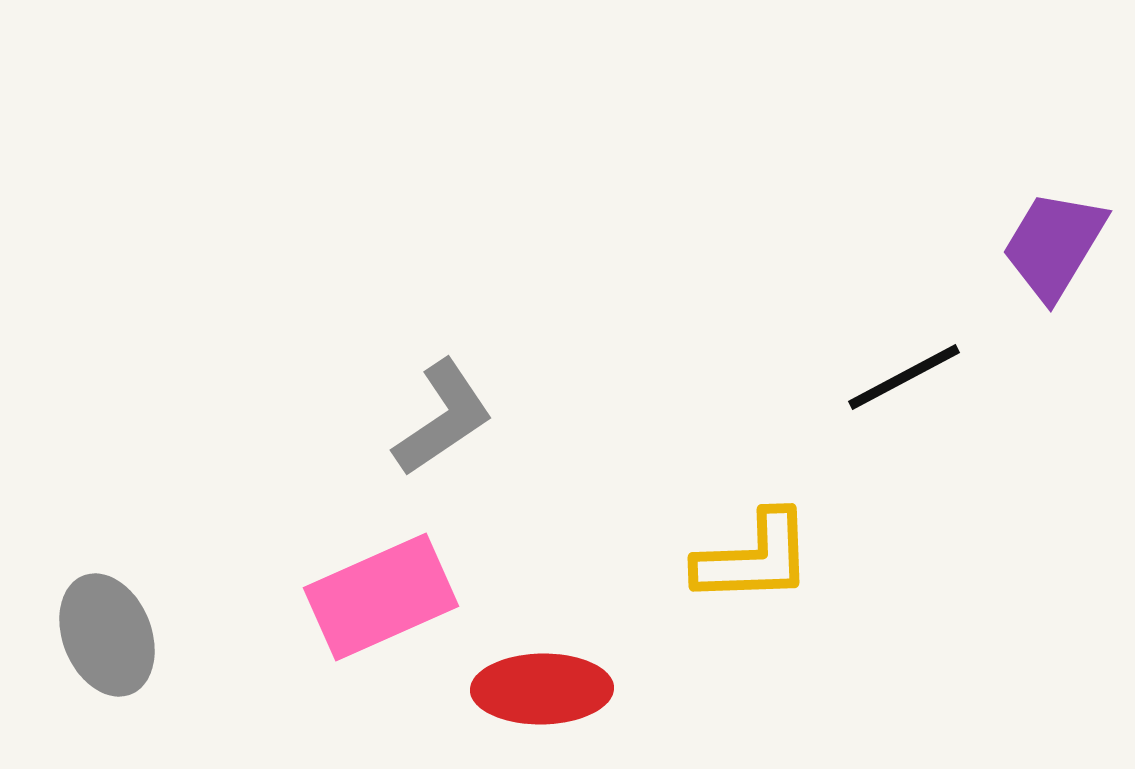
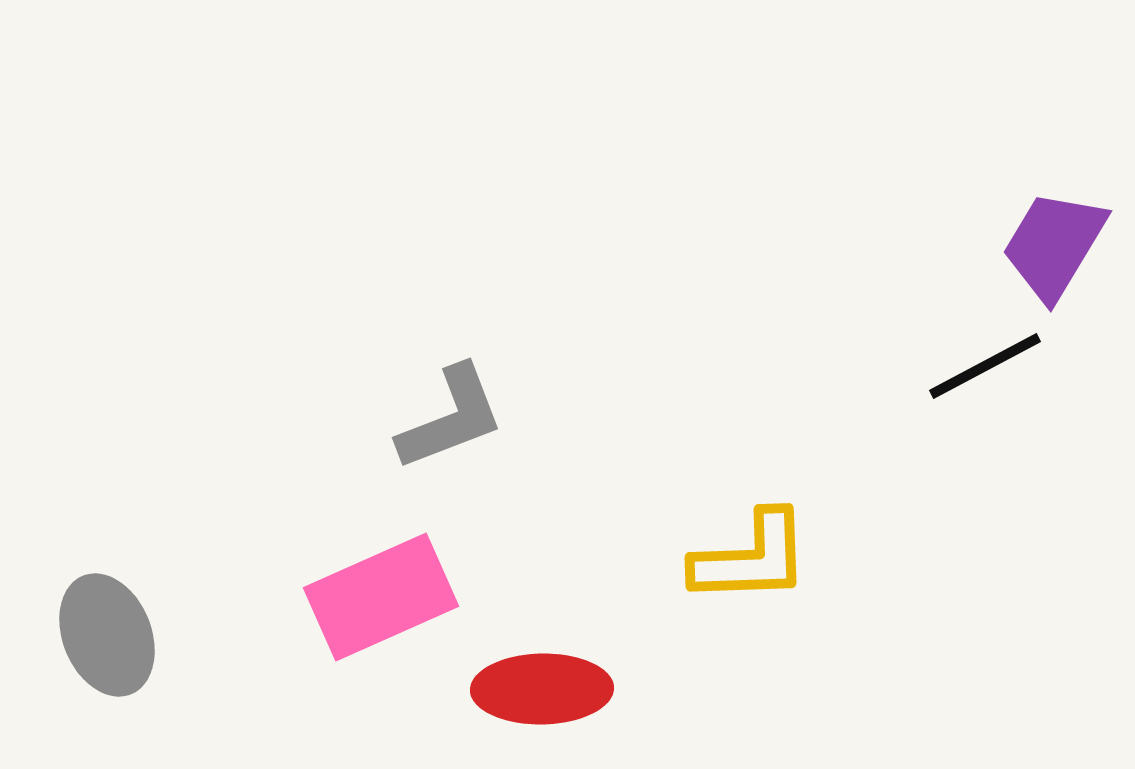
black line: moved 81 px right, 11 px up
gray L-shape: moved 8 px right; rotated 13 degrees clockwise
yellow L-shape: moved 3 px left
